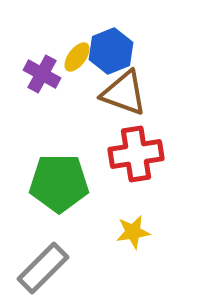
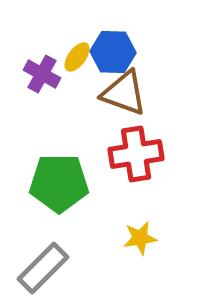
blue hexagon: moved 2 px right, 1 px down; rotated 24 degrees clockwise
yellow star: moved 7 px right, 6 px down
